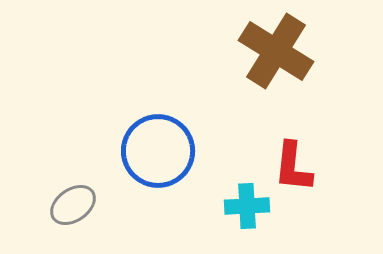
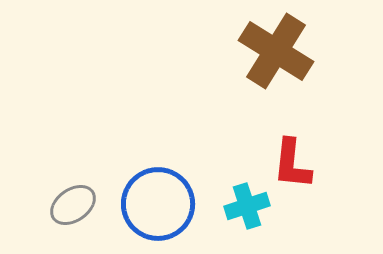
blue circle: moved 53 px down
red L-shape: moved 1 px left, 3 px up
cyan cross: rotated 15 degrees counterclockwise
